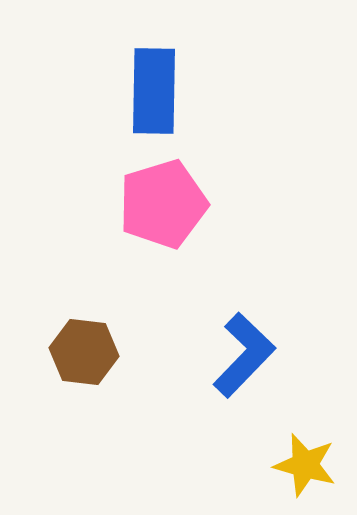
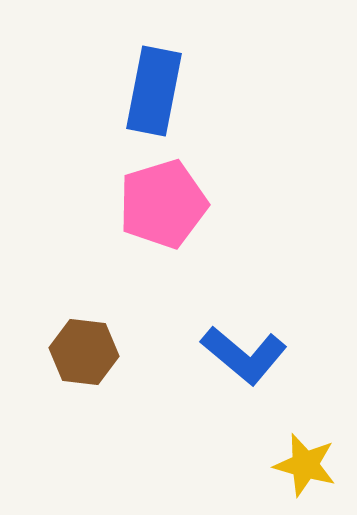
blue rectangle: rotated 10 degrees clockwise
blue L-shape: rotated 86 degrees clockwise
